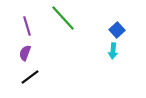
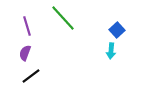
cyan arrow: moved 2 px left
black line: moved 1 px right, 1 px up
